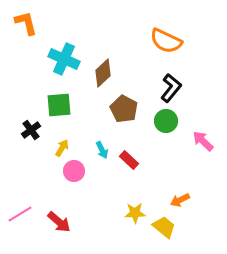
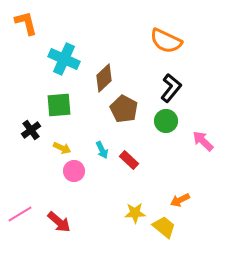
brown diamond: moved 1 px right, 5 px down
yellow arrow: rotated 84 degrees clockwise
